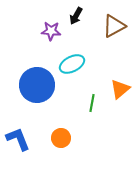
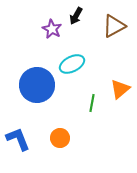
purple star: moved 1 px right, 2 px up; rotated 24 degrees clockwise
orange circle: moved 1 px left
